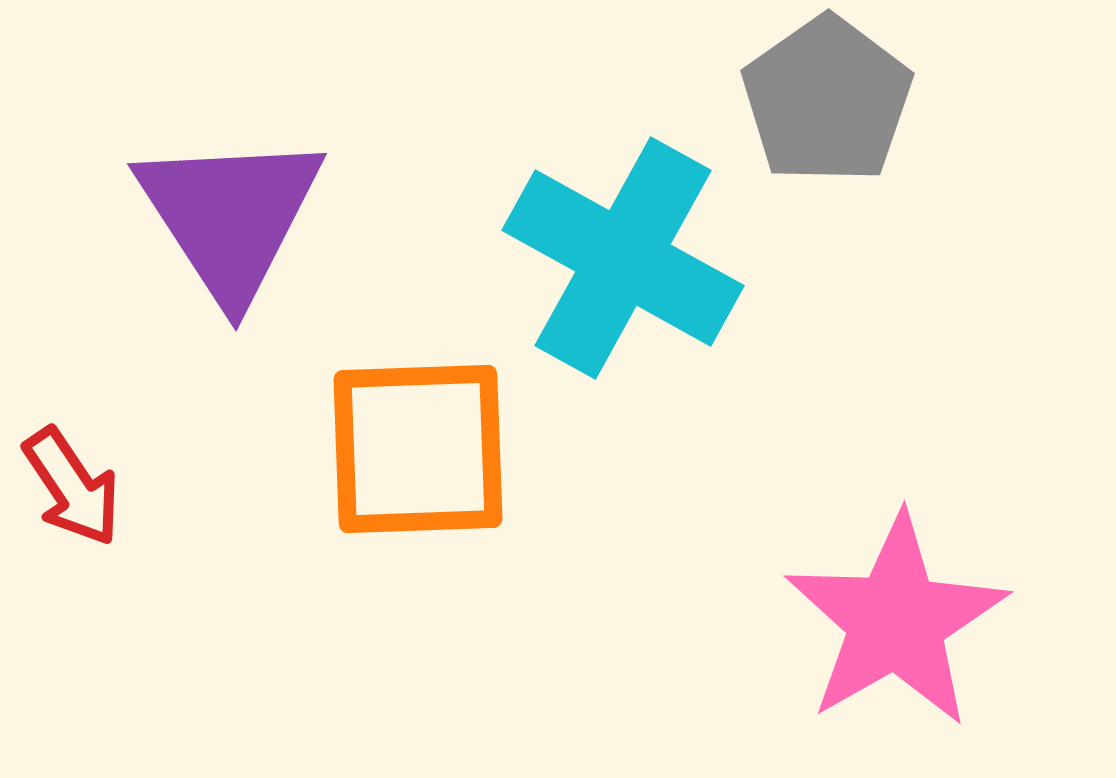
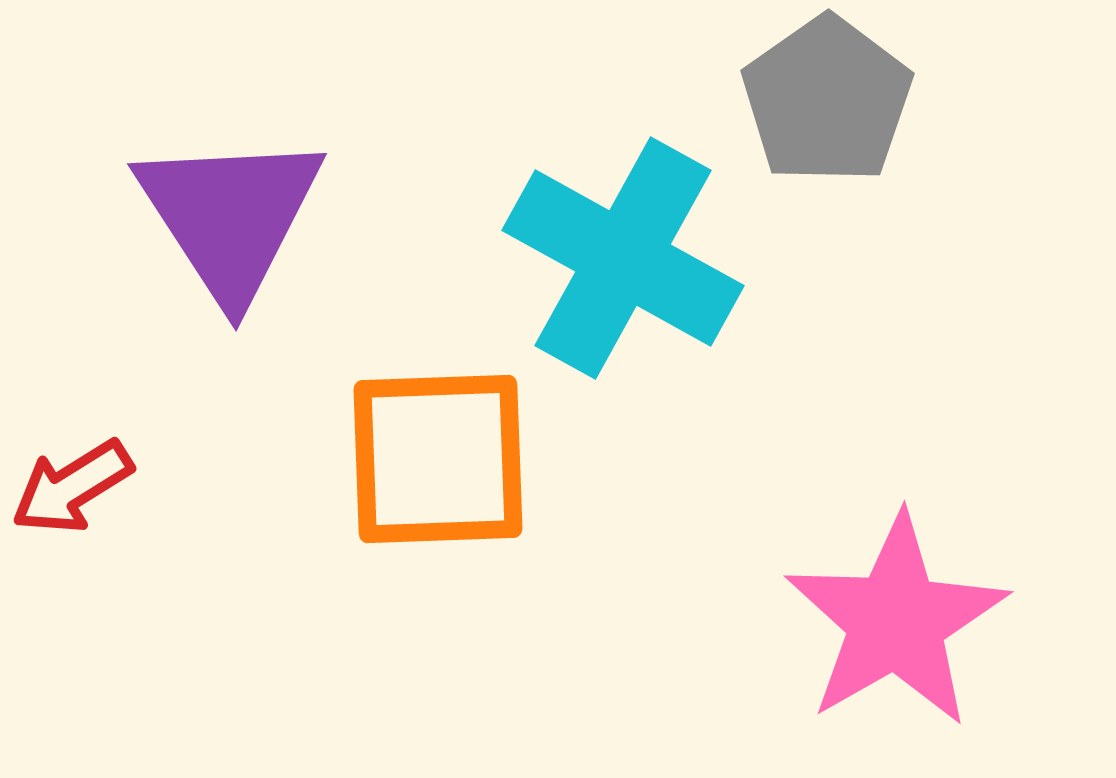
orange square: moved 20 px right, 10 px down
red arrow: rotated 92 degrees clockwise
